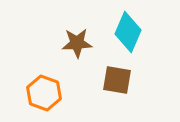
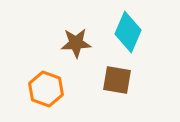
brown star: moved 1 px left
orange hexagon: moved 2 px right, 4 px up
